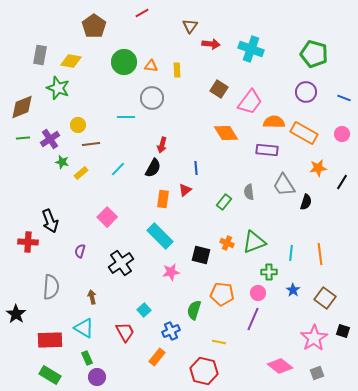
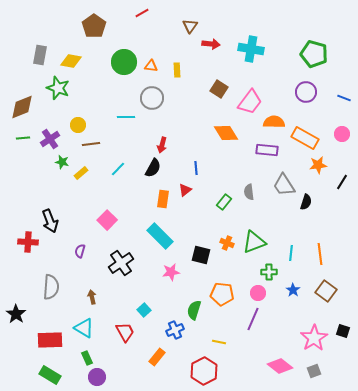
cyan cross at (251, 49): rotated 10 degrees counterclockwise
orange rectangle at (304, 133): moved 1 px right, 5 px down
orange star at (318, 168): moved 3 px up
pink square at (107, 217): moved 3 px down
brown square at (325, 298): moved 1 px right, 7 px up
blue cross at (171, 331): moved 4 px right, 1 px up
red hexagon at (204, 371): rotated 20 degrees clockwise
gray square at (317, 373): moved 3 px left, 2 px up
